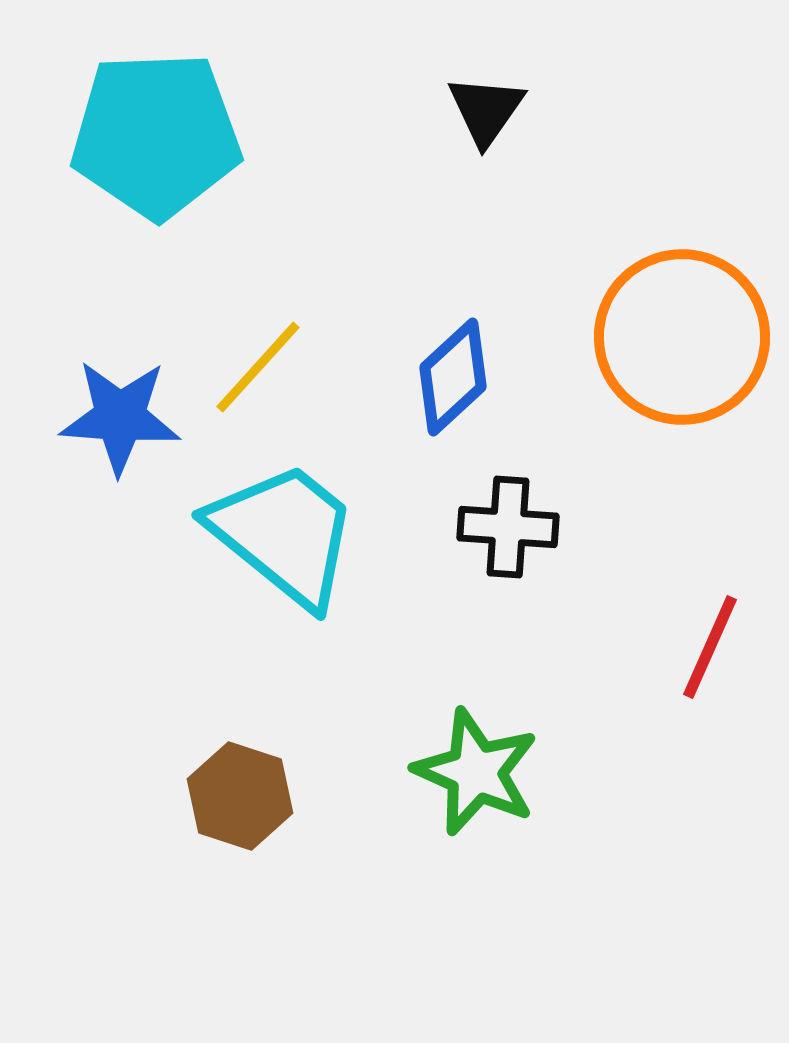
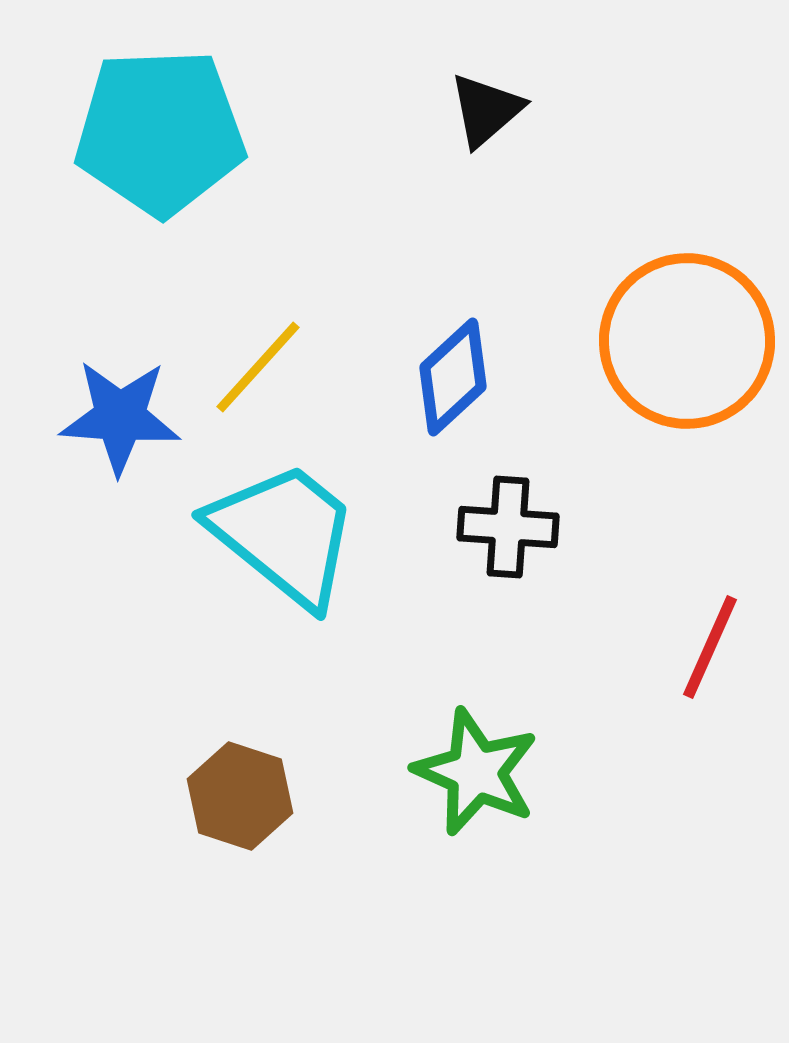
black triangle: rotated 14 degrees clockwise
cyan pentagon: moved 4 px right, 3 px up
orange circle: moved 5 px right, 4 px down
